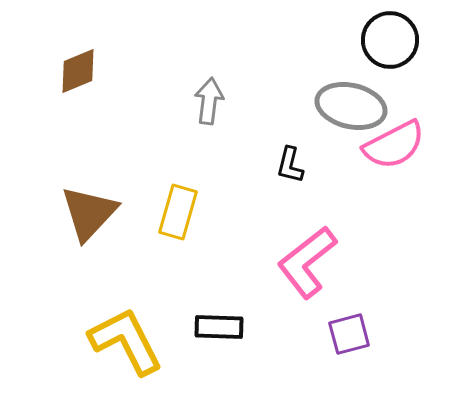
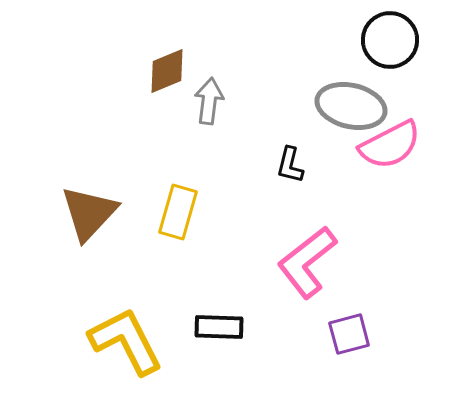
brown diamond: moved 89 px right
pink semicircle: moved 4 px left
